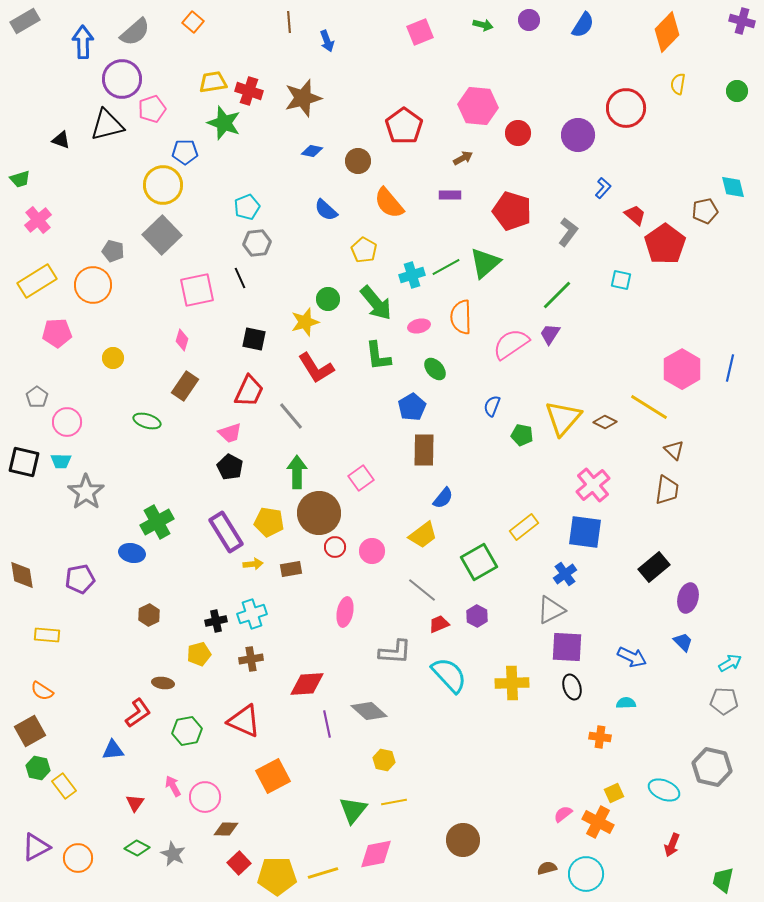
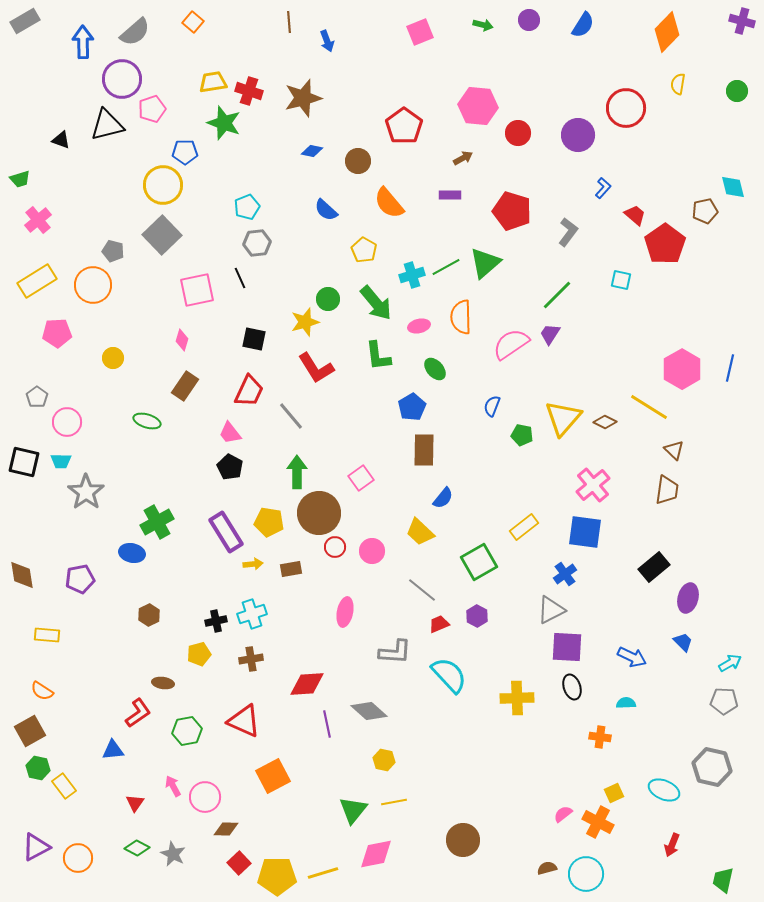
pink trapezoid at (230, 433): rotated 70 degrees clockwise
yellow trapezoid at (423, 535): moved 3 px left, 3 px up; rotated 80 degrees clockwise
yellow cross at (512, 683): moved 5 px right, 15 px down
